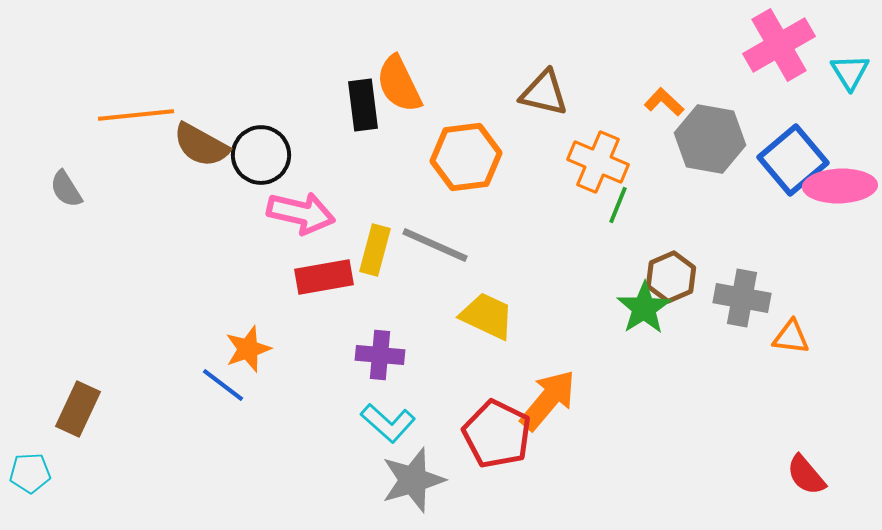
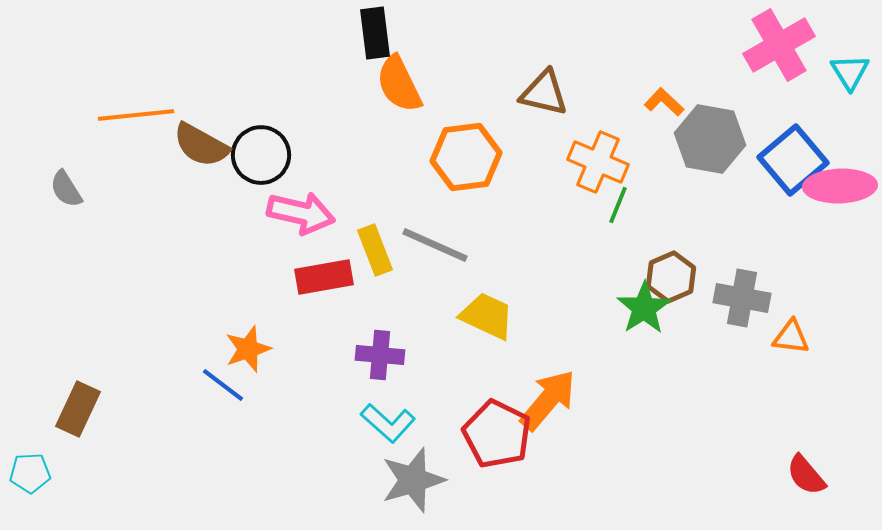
black rectangle: moved 12 px right, 72 px up
yellow rectangle: rotated 36 degrees counterclockwise
